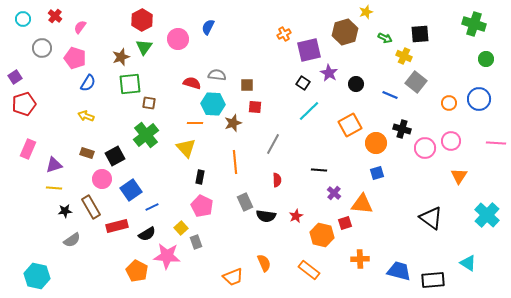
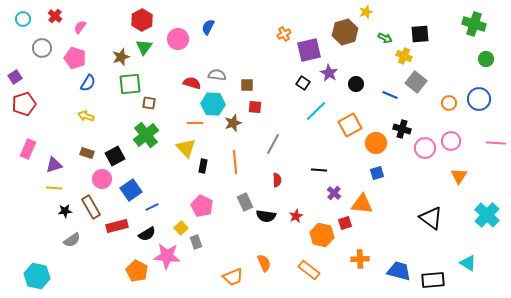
cyan line at (309, 111): moved 7 px right
black rectangle at (200, 177): moved 3 px right, 11 px up
